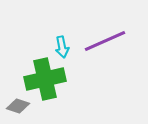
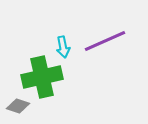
cyan arrow: moved 1 px right
green cross: moved 3 px left, 2 px up
